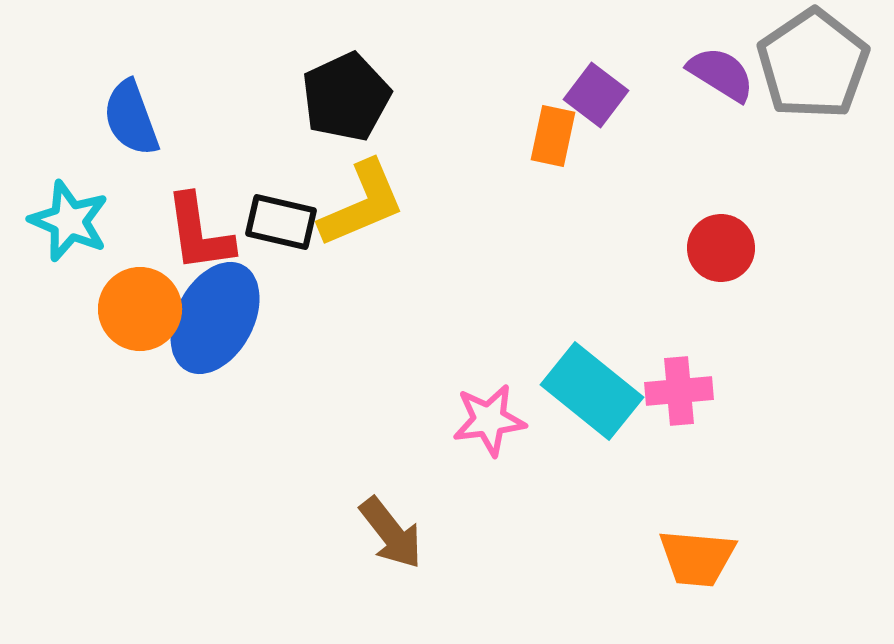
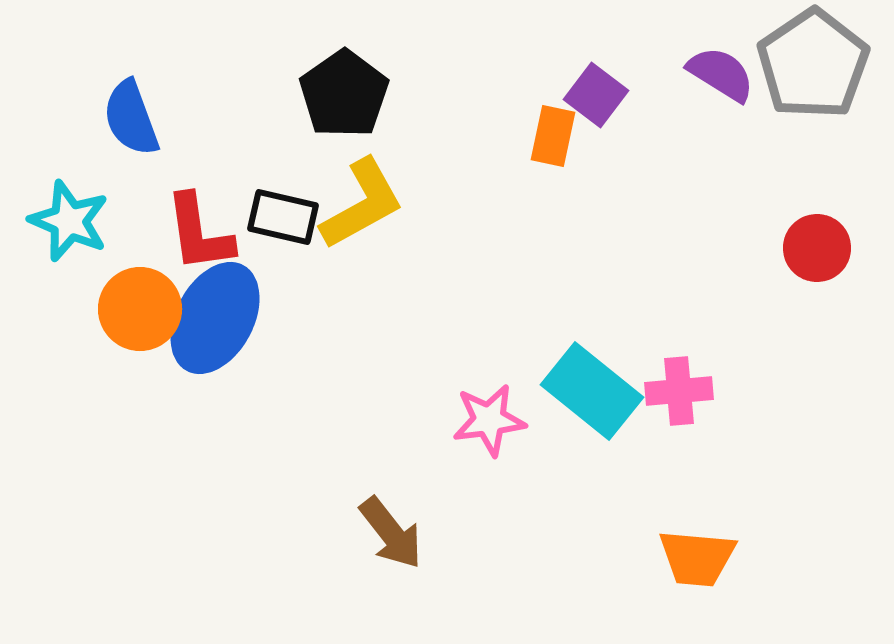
black pentagon: moved 2 px left, 3 px up; rotated 10 degrees counterclockwise
yellow L-shape: rotated 6 degrees counterclockwise
black rectangle: moved 2 px right, 5 px up
red circle: moved 96 px right
